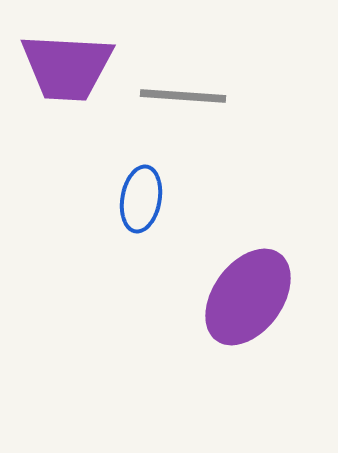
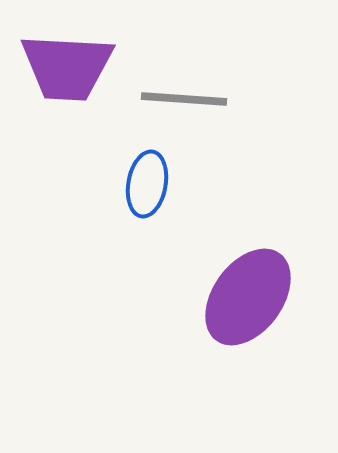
gray line: moved 1 px right, 3 px down
blue ellipse: moved 6 px right, 15 px up
